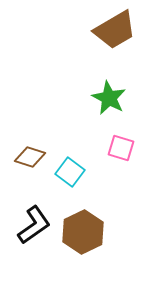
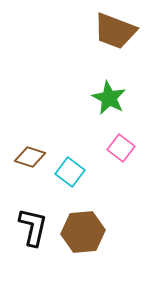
brown trapezoid: moved 1 px down; rotated 51 degrees clockwise
pink square: rotated 20 degrees clockwise
black L-shape: moved 1 px left, 2 px down; rotated 42 degrees counterclockwise
brown hexagon: rotated 21 degrees clockwise
